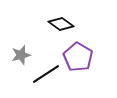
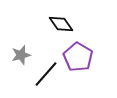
black diamond: rotated 20 degrees clockwise
black line: rotated 16 degrees counterclockwise
